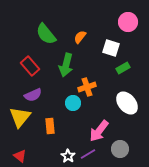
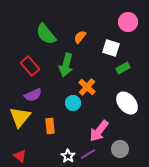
orange cross: rotated 30 degrees counterclockwise
